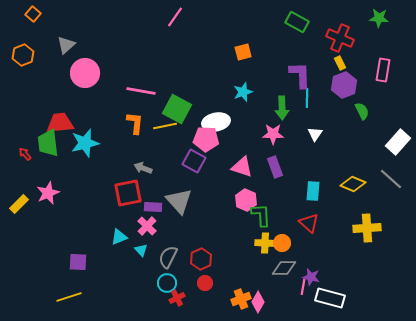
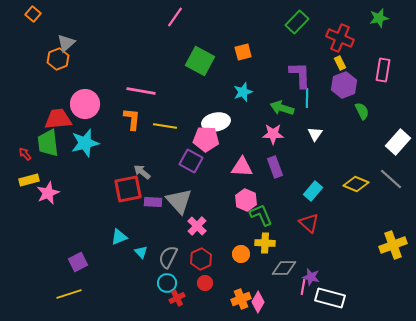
green star at (379, 18): rotated 18 degrees counterclockwise
green rectangle at (297, 22): rotated 75 degrees counterclockwise
gray triangle at (66, 45): moved 2 px up
orange hexagon at (23, 55): moved 35 px right, 4 px down
pink circle at (85, 73): moved 31 px down
green arrow at (282, 108): rotated 110 degrees clockwise
green square at (177, 109): moved 23 px right, 48 px up
red trapezoid at (60, 123): moved 2 px left, 4 px up
orange L-shape at (135, 123): moved 3 px left, 4 px up
yellow line at (165, 126): rotated 20 degrees clockwise
purple square at (194, 161): moved 3 px left
pink triangle at (242, 167): rotated 15 degrees counterclockwise
gray arrow at (143, 168): moved 1 px left, 4 px down; rotated 18 degrees clockwise
yellow diamond at (353, 184): moved 3 px right
cyan rectangle at (313, 191): rotated 36 degrees clockwise
red square at (128, 193): moved 4 px up
yellow rectangle at (19, 204): moved 10 px right, 24 px up; rotated 30 degrees clockwise
purple rectangle at (153, 207): moved 5 px up
green L-shape at (261, 215): rotated 20 degrees counterclockwise
pink cross at (147, 226): moved 50 px right
yellow cross at (367, 228): moved 26 px right, 17 px down; rotated 16 degrees counterclockwise
orange circle at (282, 243): moved 41 px left, 11 px down
cyan triangle at (141, 250): moved 2 px down
purple square at (78, 262): rotated 30 degrees counterclockwise
yellow line at (69, 297): moved 3 px up
